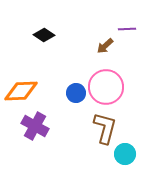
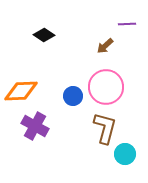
purple line: moved 5 px up
blue circle: moved 3 px left, 3 px down
